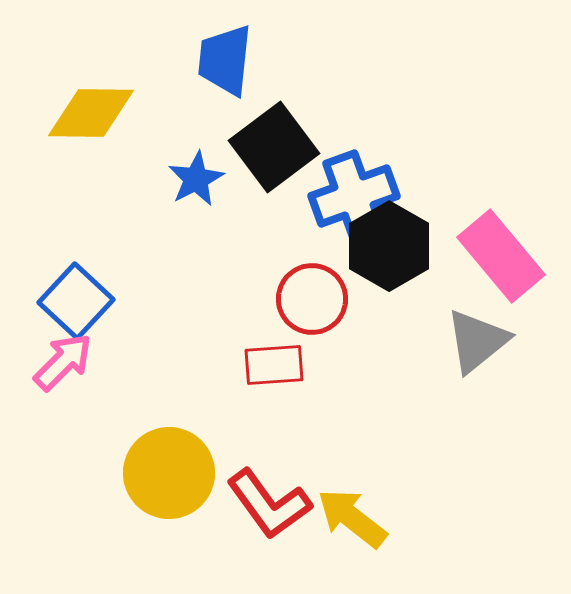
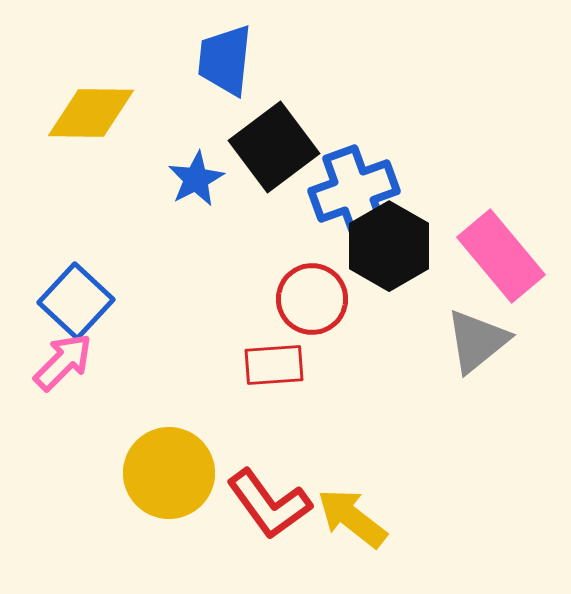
blue cross: moved 5 px up
